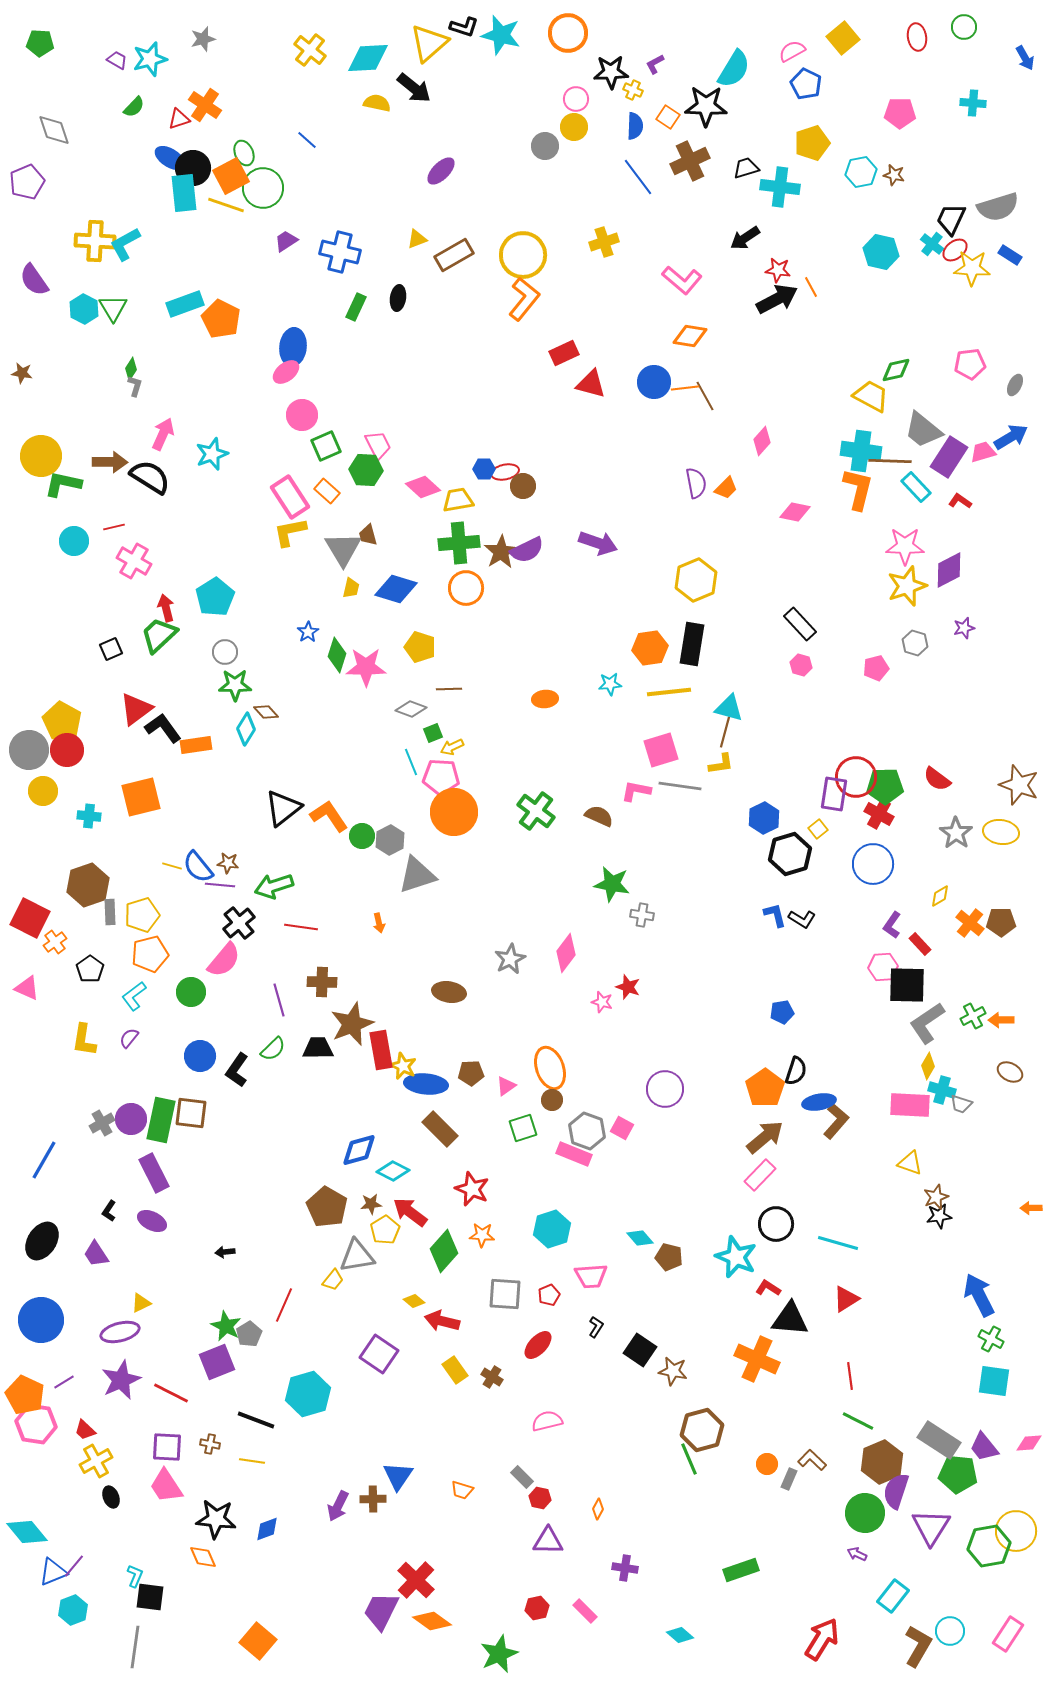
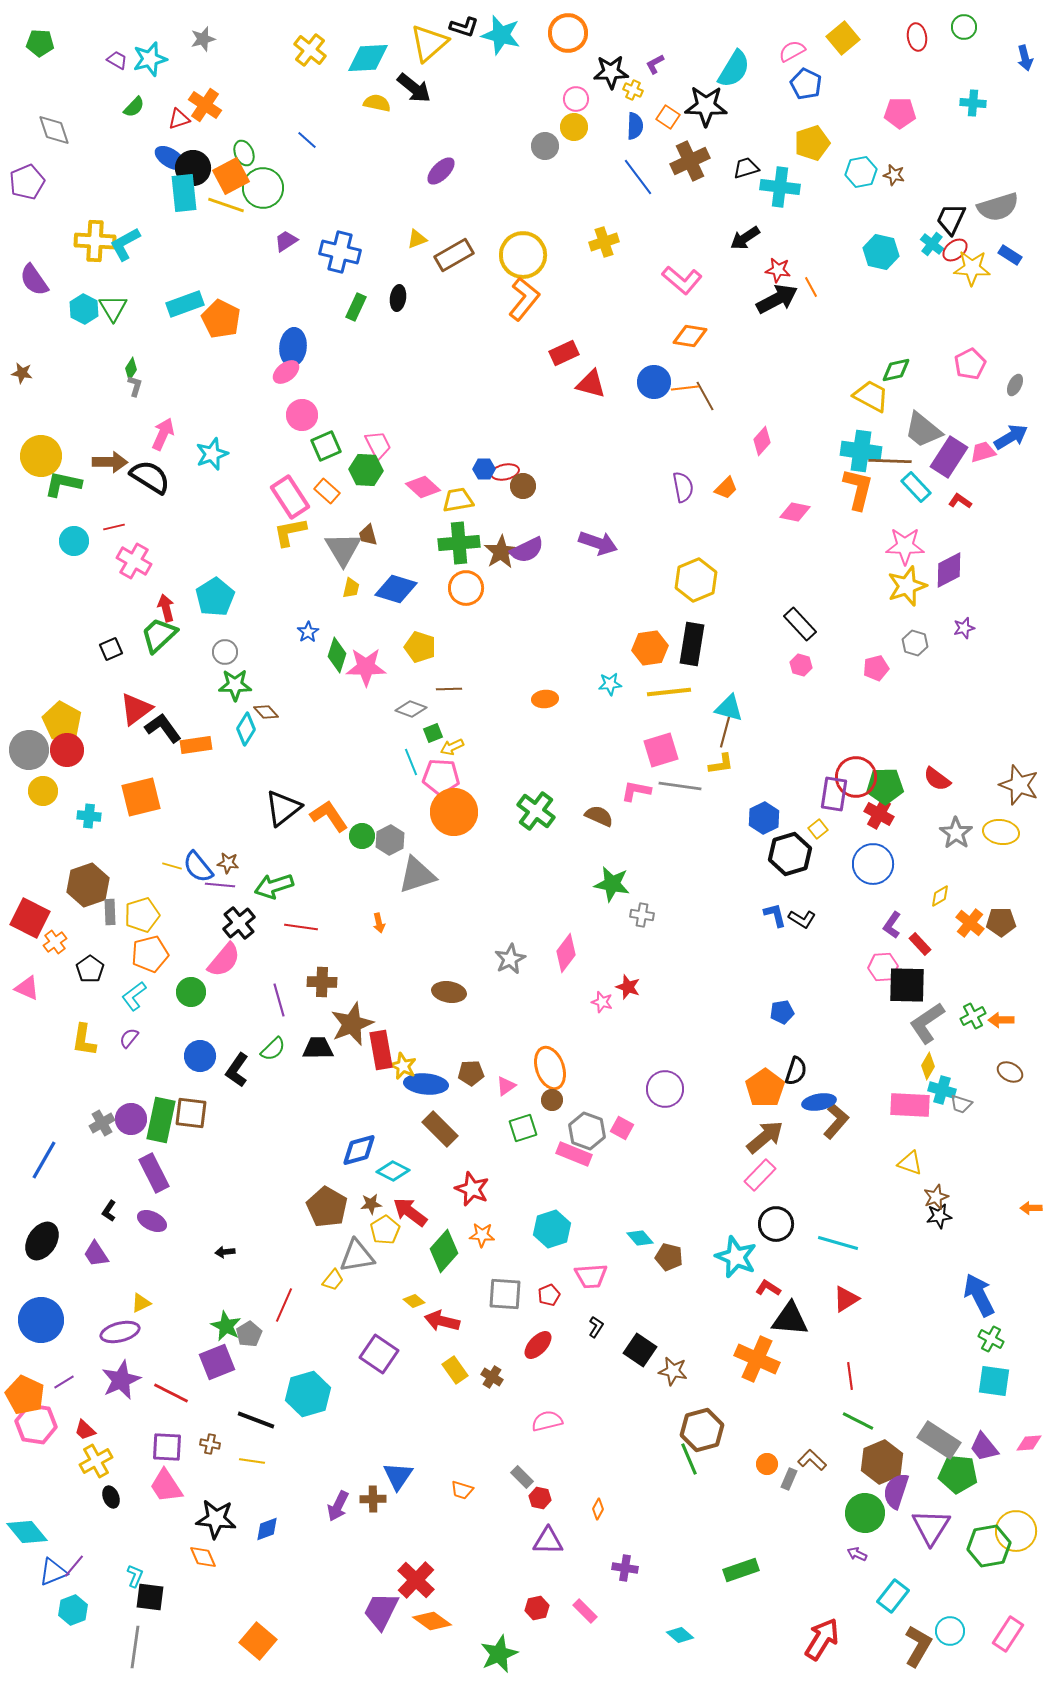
blue arrow at (1025, 58): rotated 15 degrees clockwise
pink pentagon at (970, 364): rotated 20 degrees counterclockwise
purple semicircle at (696, 483): moved 13 px left, 4 px down
